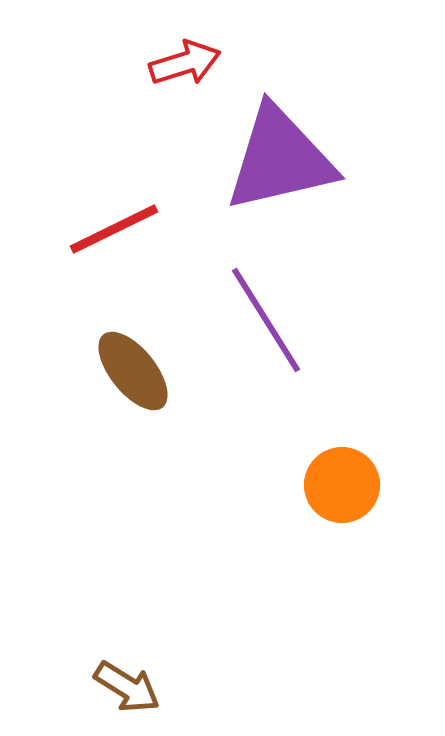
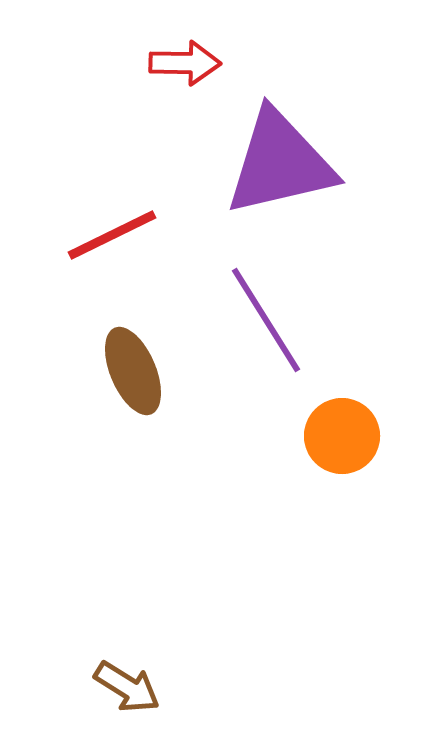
red arrow: rotated 18 degrees clockwise
purple triangle: moved 4 px down
red line: moved 2 px left, 6 px down
brown ellipse: rotated 16 degrees clockwise
orange circle: moved 49 px up
